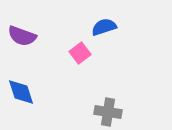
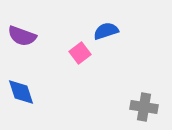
blue semicircle: moved 2 px right, 4 px down
gray cross: moved 36 px right, 5 px up
